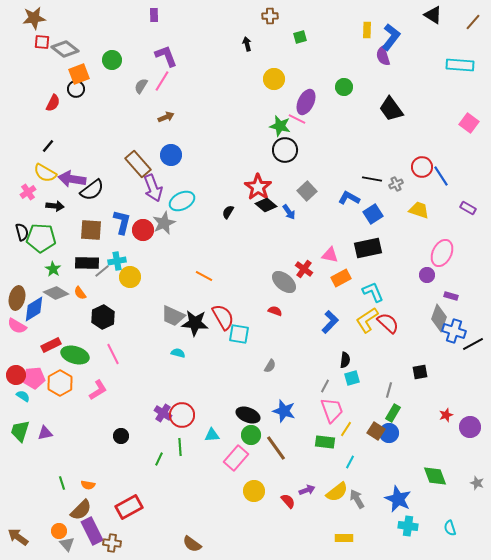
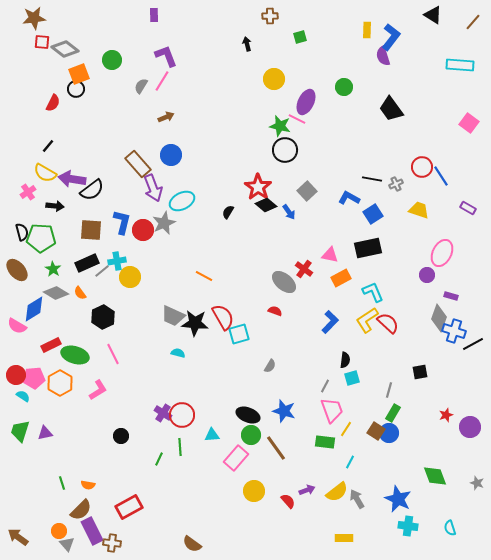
black rectangle at (87, 263): rotated 25 degrees counterclockwise
brown ellipse at (17, 298): moved 28 px up; rotated 55 degrees counterclockwise
cyan square at (239, 334): rotated 25 degrees counterclockwise
